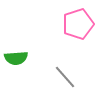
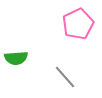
pink pentagon: rotated 8 degrees counterclockwise
